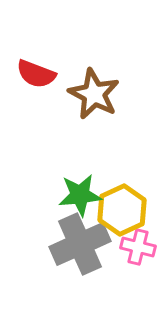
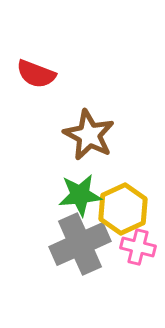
brown star: moved 5 px left, 41 px down
yellow hexagon: moved 1 px right, 1 px up
